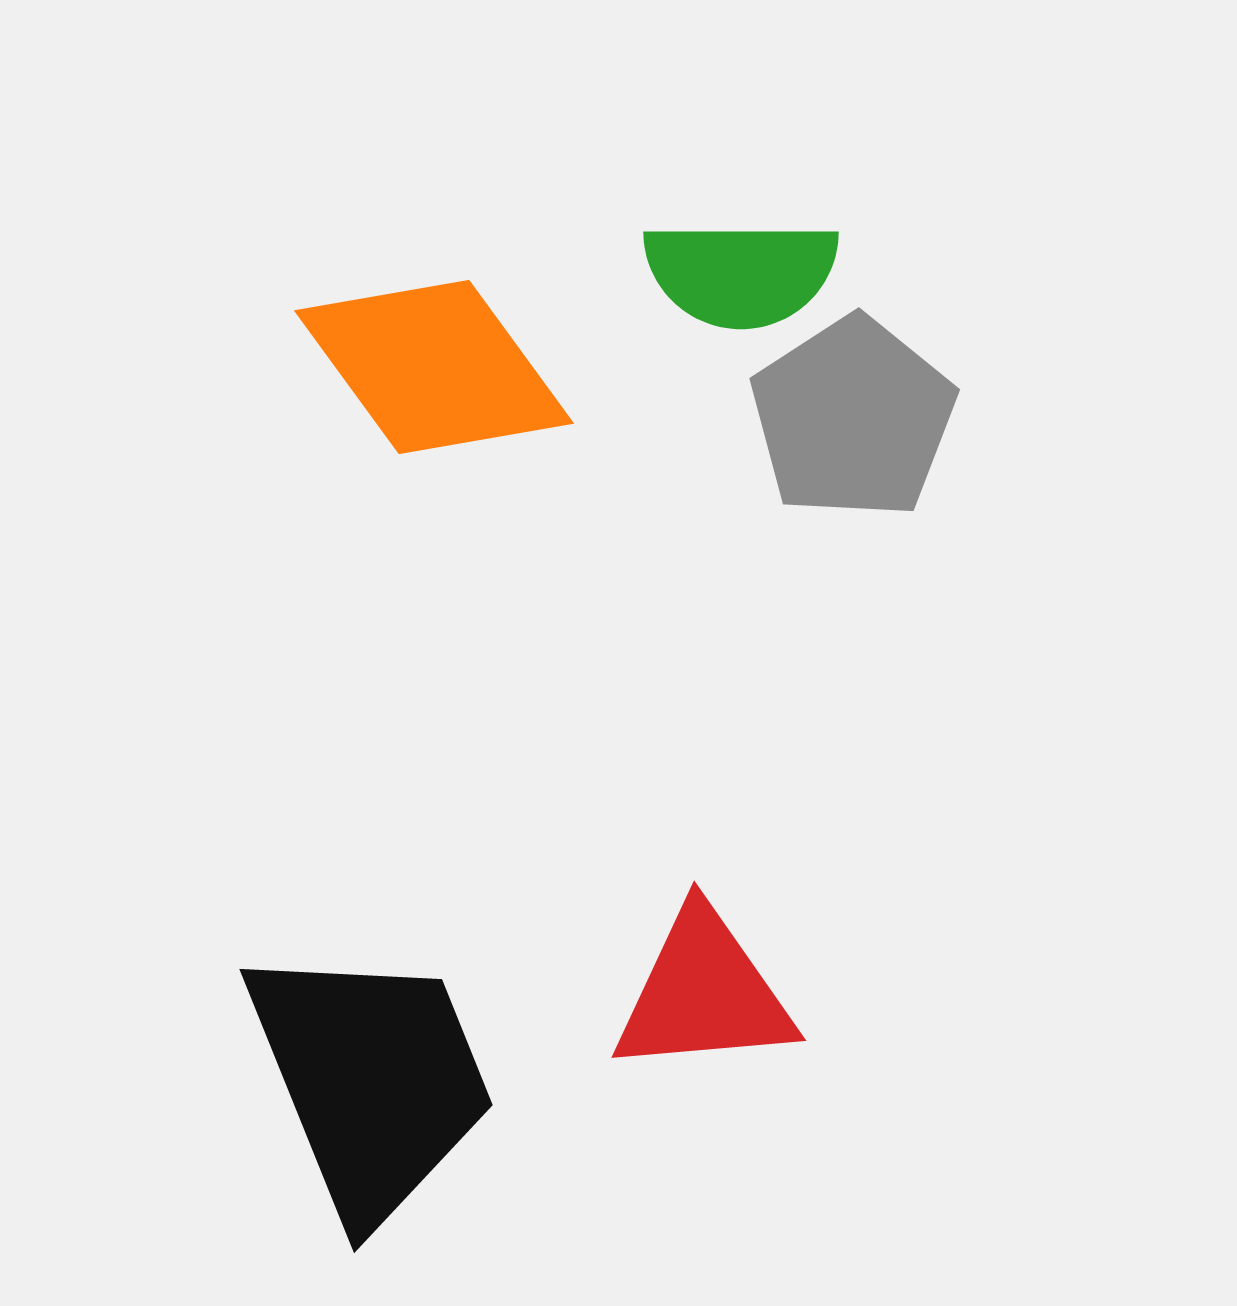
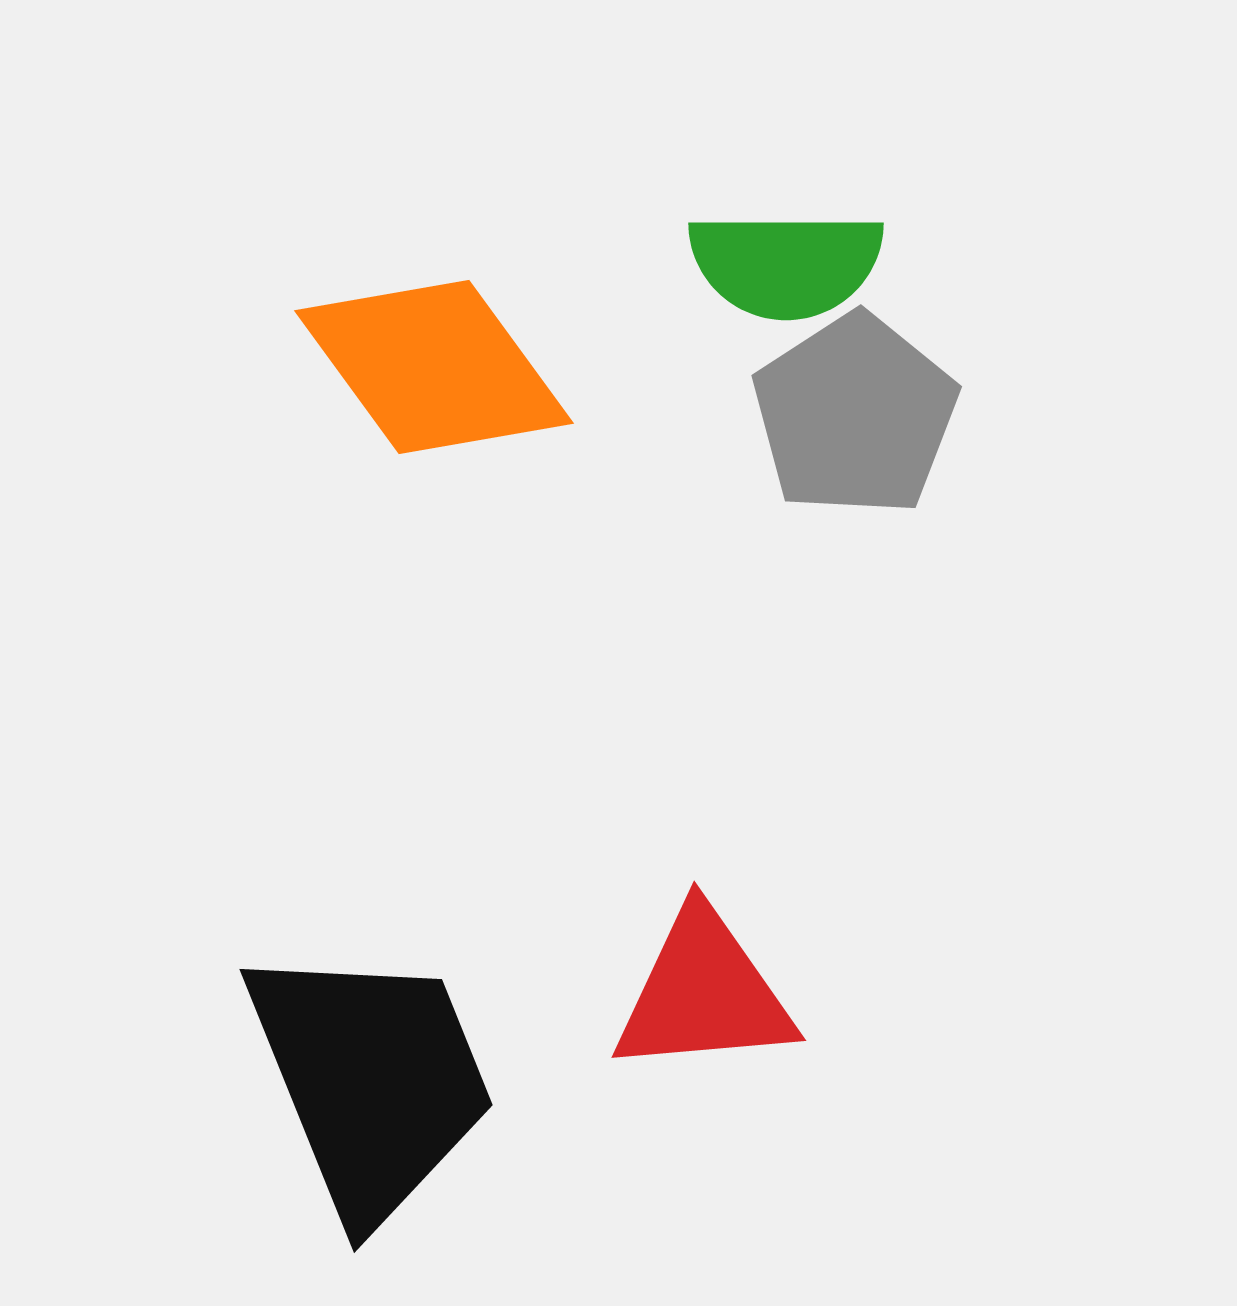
green semicircle: moved 45 px right, 9 px up
gray pentagon: moved 2 px right, 3 px up
